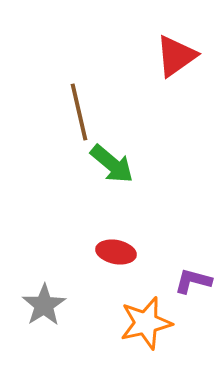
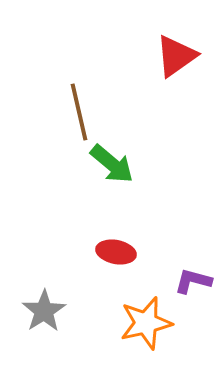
gray star: moved 6 px down
